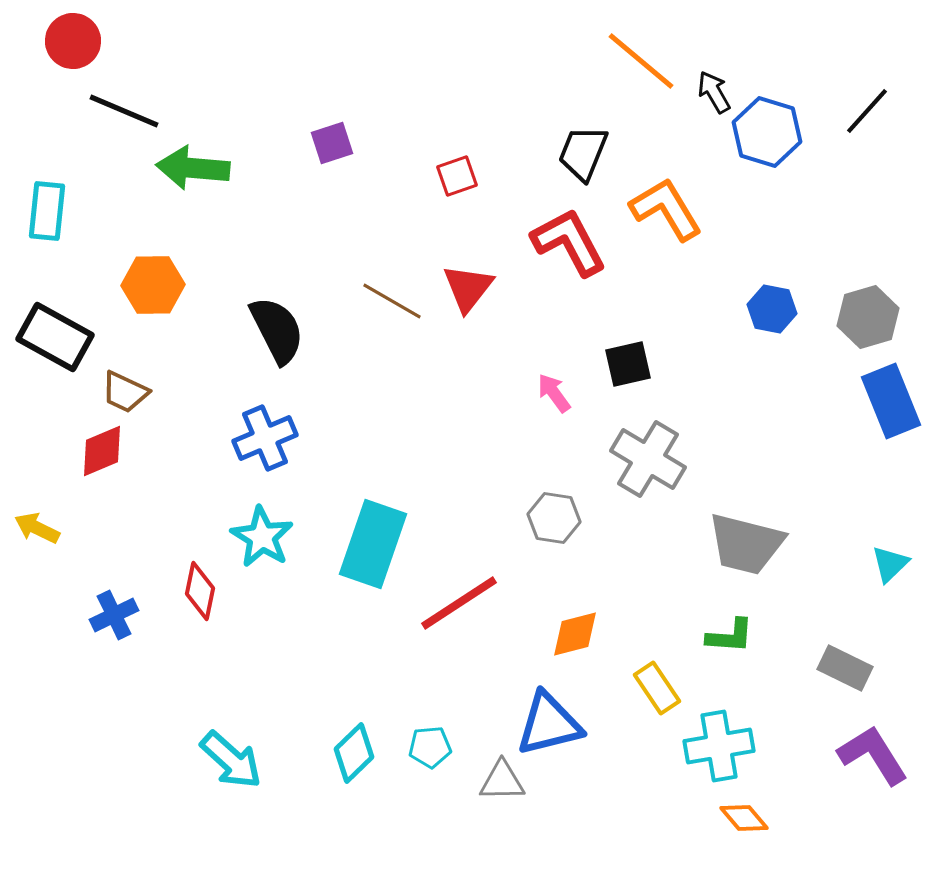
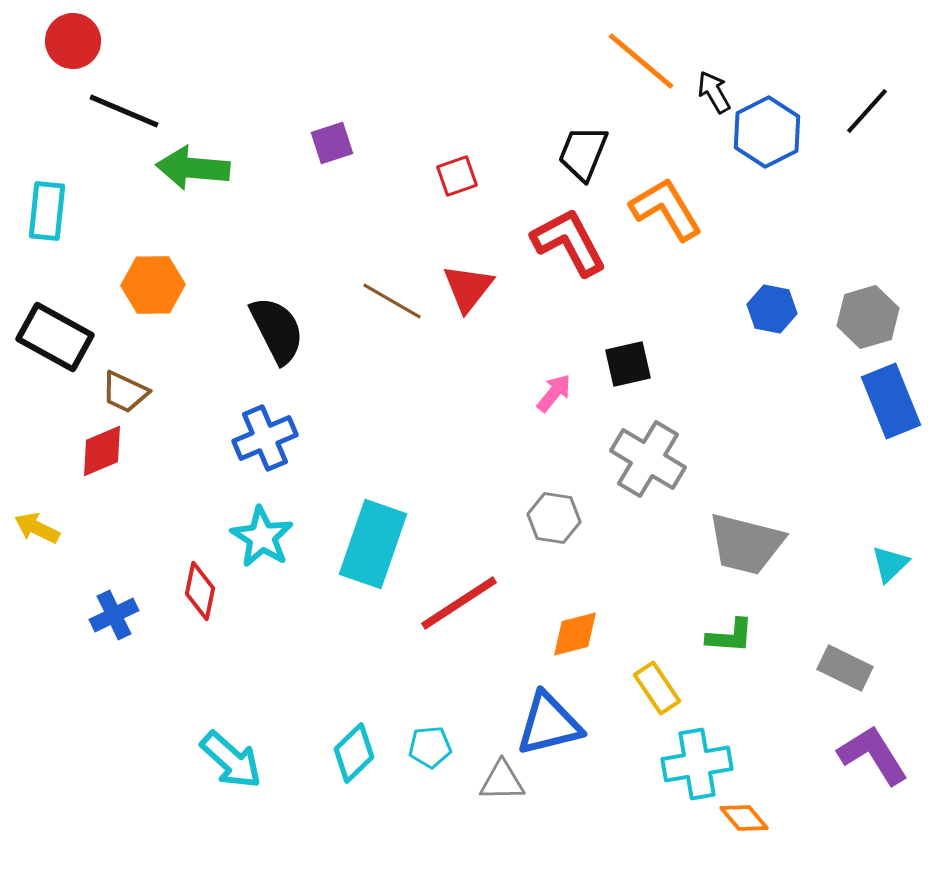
blue hexagon at (767, 132): rotated 16 degrees clockwise
pink arrow at (554, 393): rotated 75 degrees clockwise
cyan cross at (719, 746): moved 22 px left, 18 px down
